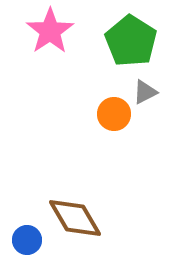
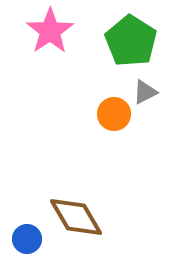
brown diamond: moved 1 px right, 1 px up
blue circle: moved 1 px up
